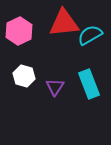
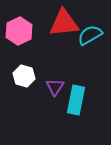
cyan rectangle: moved 13 px left, 16 px down; rotated 32 degrees clockwise
